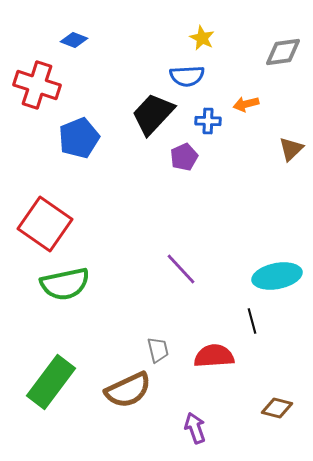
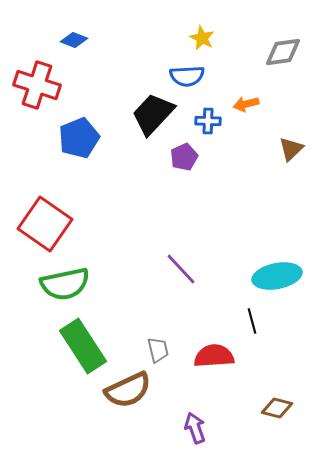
green rectangle: moved 32 px right, 36 px up; rotated 70 degrees counterclockwise
